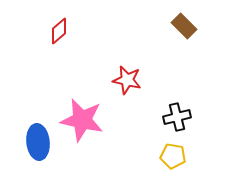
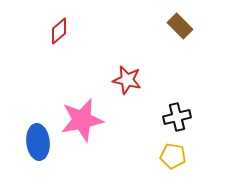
brown rectangle: moved 4 px left
pink star: rotated 24 degrees counterclockwise
